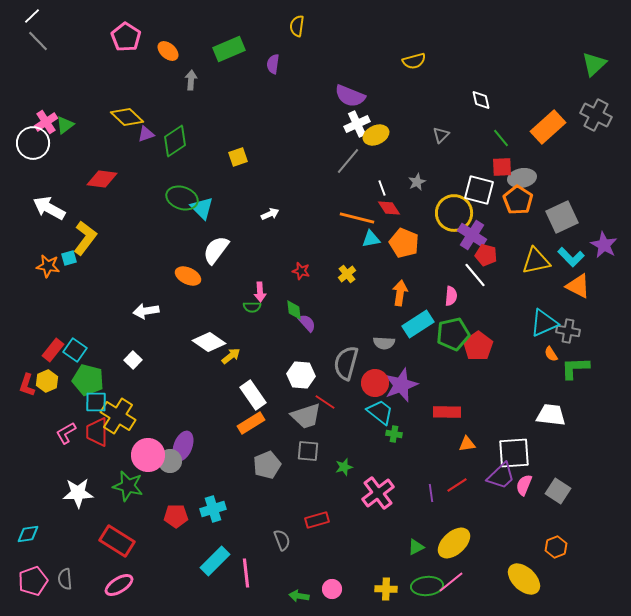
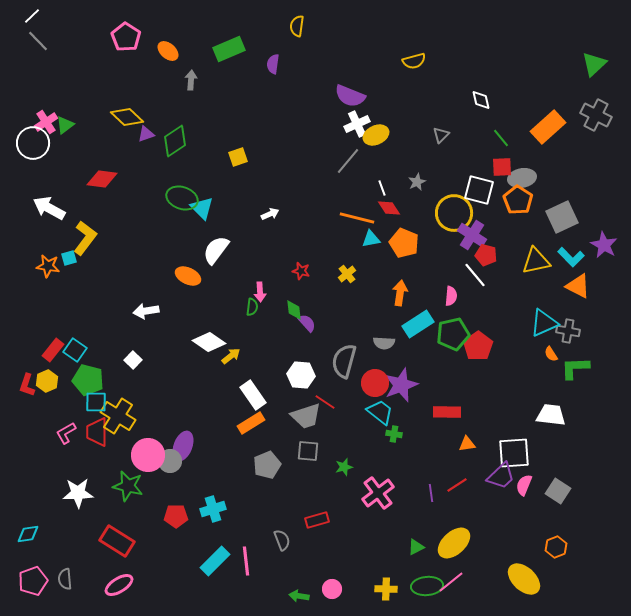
green semicircle at (252, 307): rotated 84 degrees counterclockwise
gray semicircle at (346, 363): moved 2 px left, 2 px up
pink line at (246, 573): moved 12 px up
